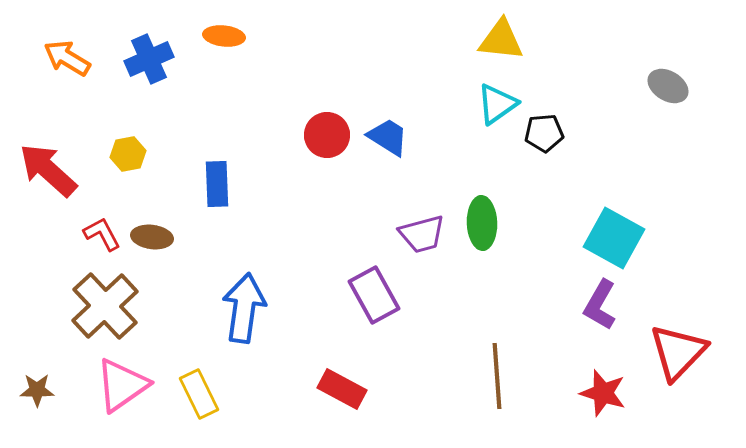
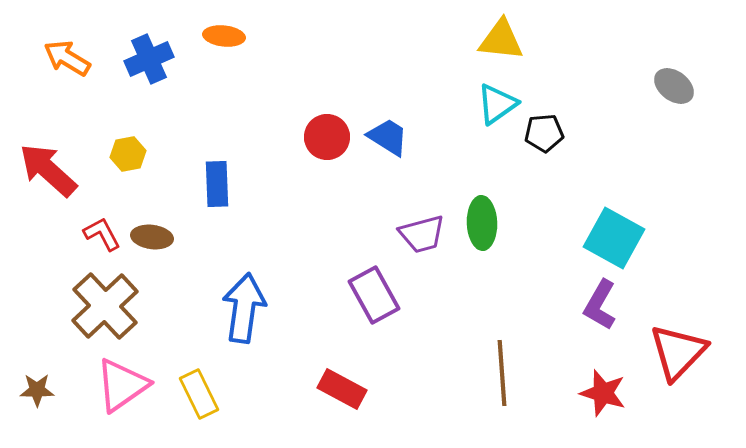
gray ellipse: moved 6 px right; rotated 6 degrees clockwise
red circle: moved 2 px down
brown line: moved 5 px right, 3 px up
